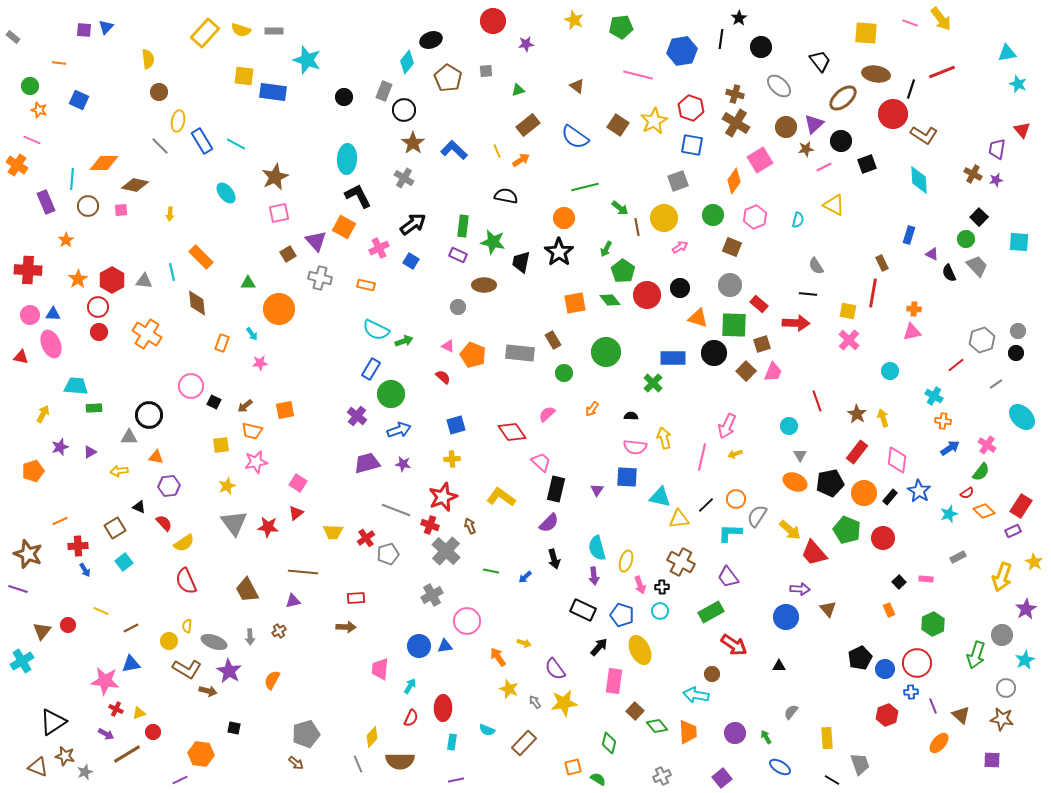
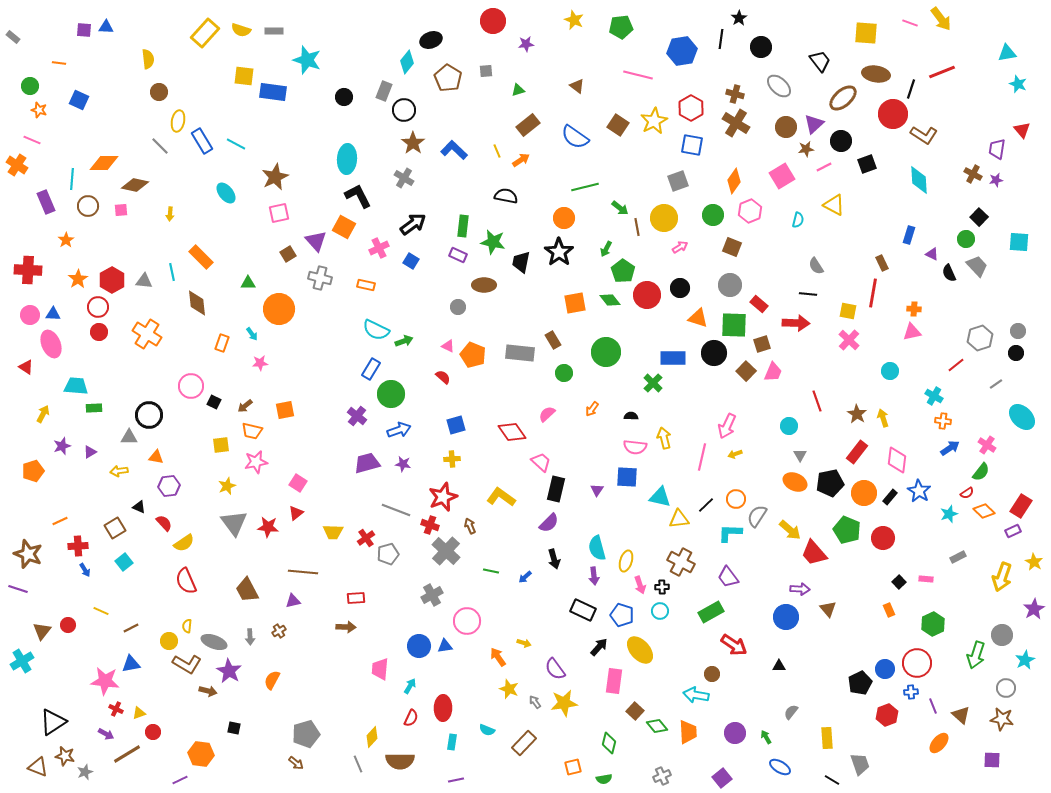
blue triangle at (106, 27): rotated 49 degrees clockwise
red hexagon at (691, 108): rotated 10 degrees clockwise
pink square at (760, 160): moved 22 px right, 16 px down
pink hexagon at (755, 217): moved 5 px left, 6 px up
gray hexagon at (982, 340): moved 2 px left, 2 px up
red triangle at (21, 357): moved 5 px right, 10 px down; rotated 21 degrees clockwise
purple star at (60, 447): moved 2 px right, 1 px up
purple star at (1026, 609): moved 8 px right
yellow ellipse at (640, 650): rotated 16 degrees counterclockwise
black pentagon at (860, 658): moved 25 px down
brown L-shape at (187, 669): moved 5 px up
green semicircle at (598, 779): moved 6 px right; rotated 140 degrees clockwise
